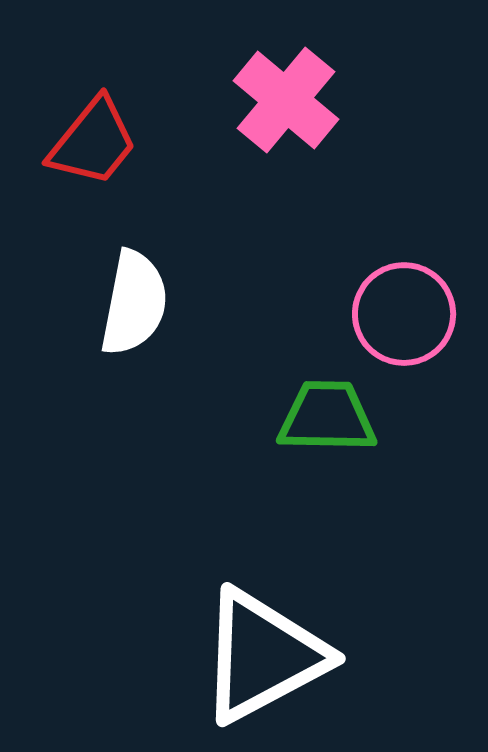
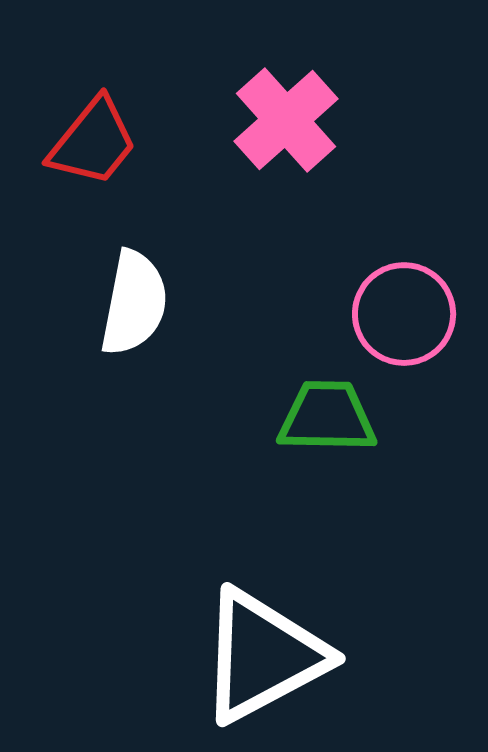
pink cross: moved 20 px down; rotated 8 degrees clockwise
